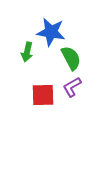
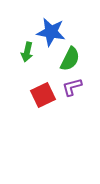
green semicircle: moved 1 px left, 1 px down; rotated 55 degrees clockwise
purple L-shape: rotated 15 degrees clockwise
red square: rotated 25 degrees counterclockwise
